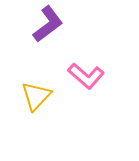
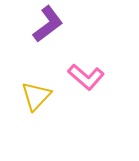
pink L-shape: moved 1 px down
